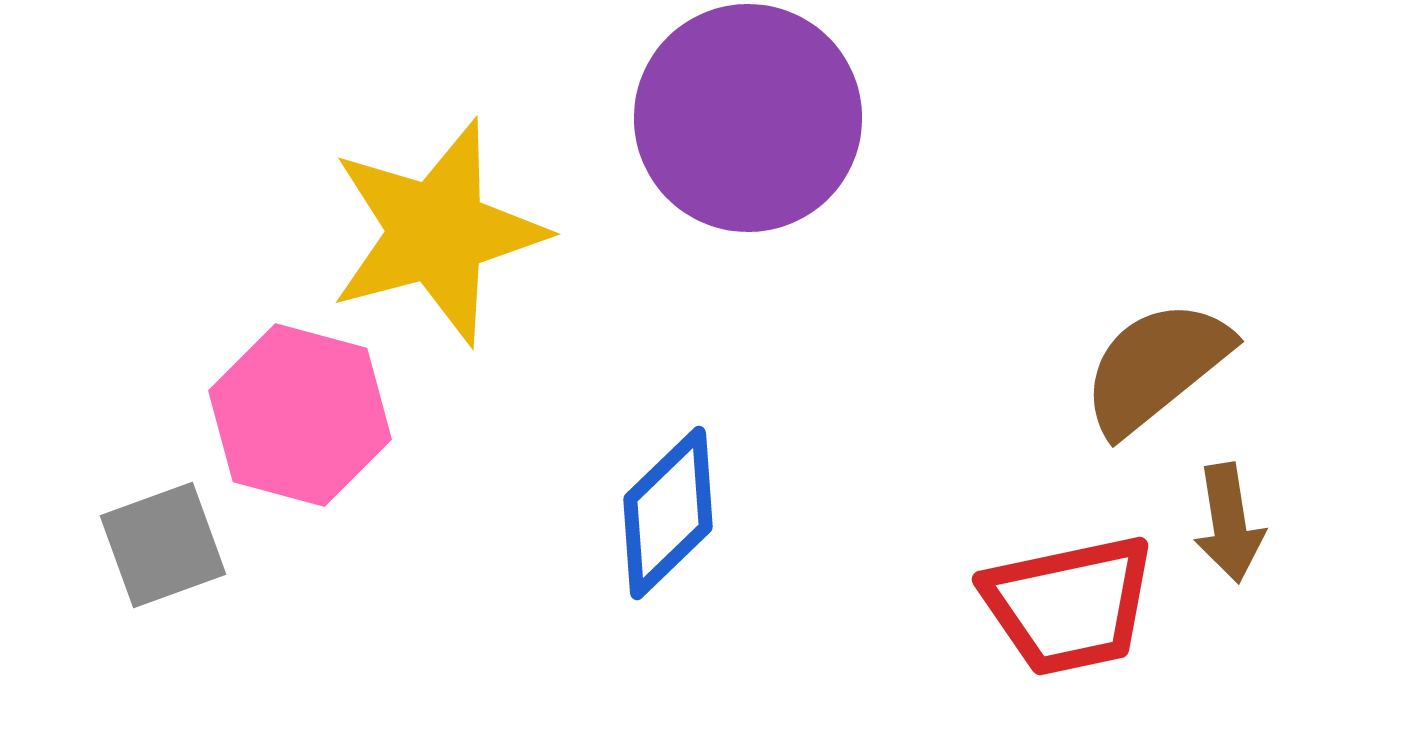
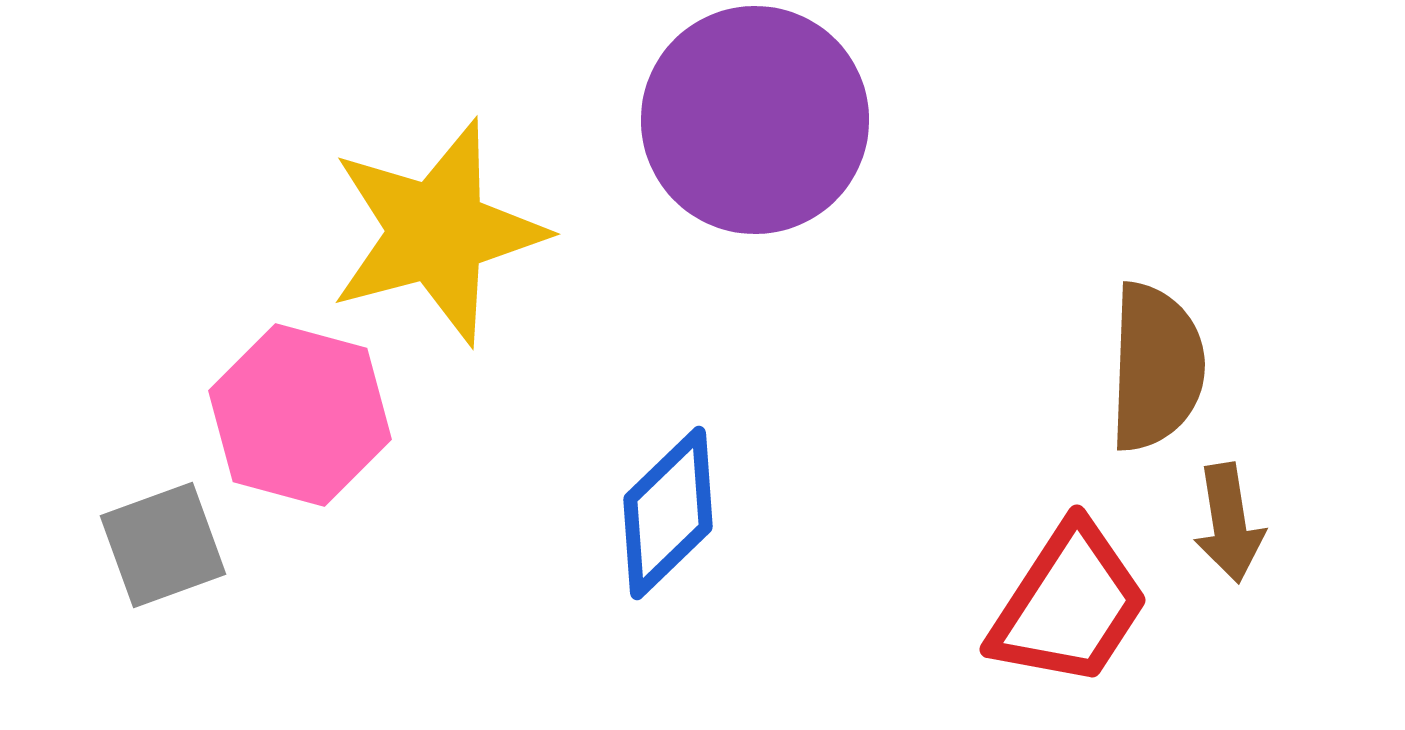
purple circle: moved 7 px right, 2 px down
brown semicircle: rotated 131 degrees clockwise
red trapezoid: rotated 45 degrees counterclockwise
